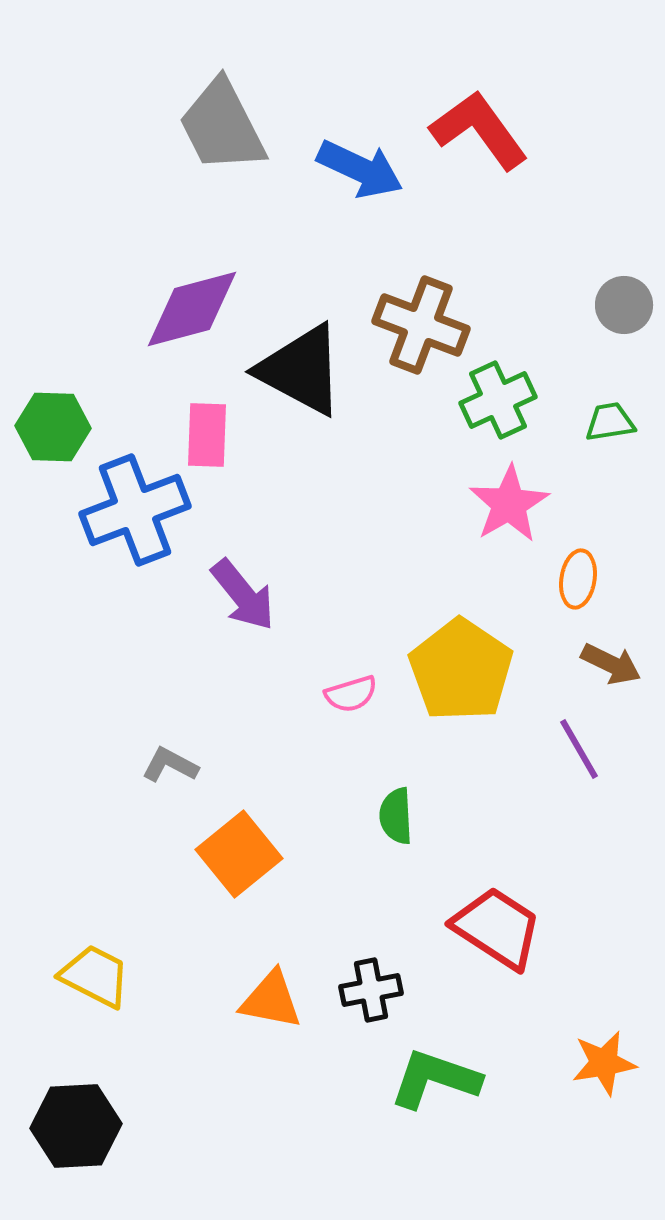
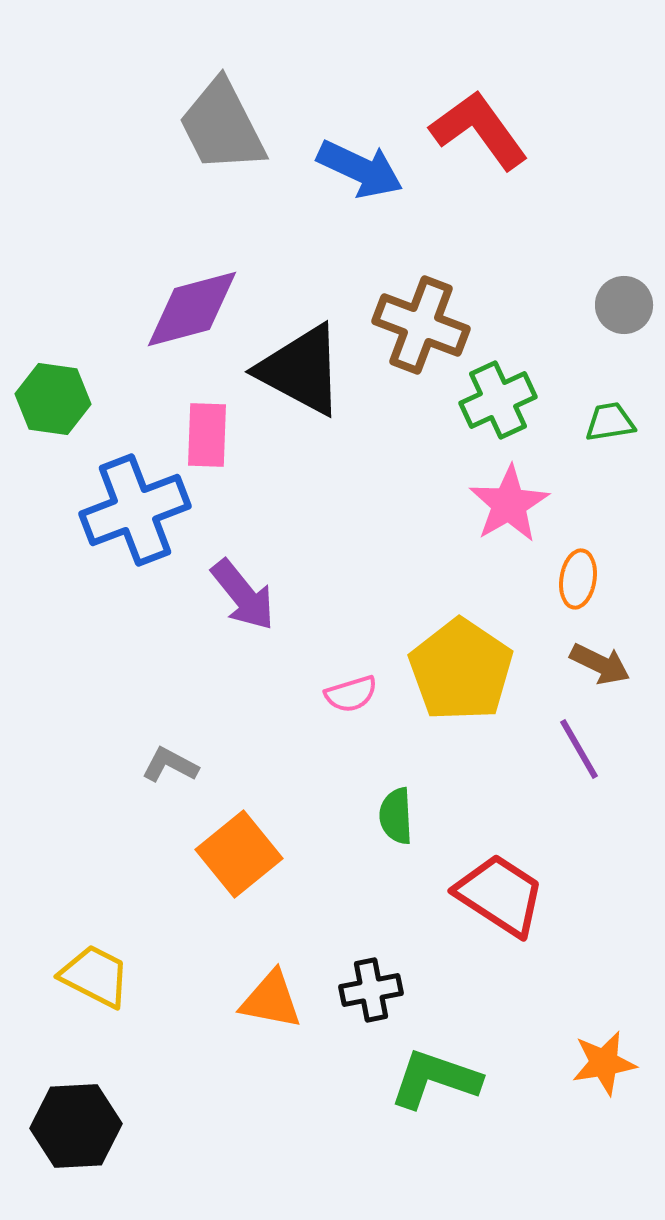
green hexagon: moved 28 px up; rotated 6 degrees clockwise
brown arrow: moved 11 px left
red trapezoid: moved 3 px right, 33 px up
